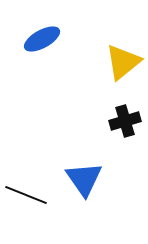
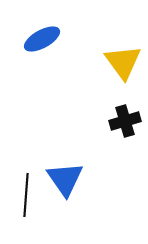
yellow triangle: rotated 27 degrees counterclockwise
blue triangle: moved 19 px left
black line: rotated 72 degrees clockwise
